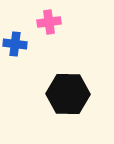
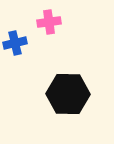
blue cross: moved 1 px up; rotated 20 degrees counterclockwise
